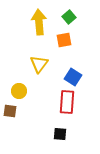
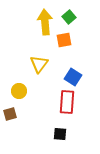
yellow arrow: moved 6 px right
brown square: moved 3 px down; rotated 24 degrees counterclockwise
